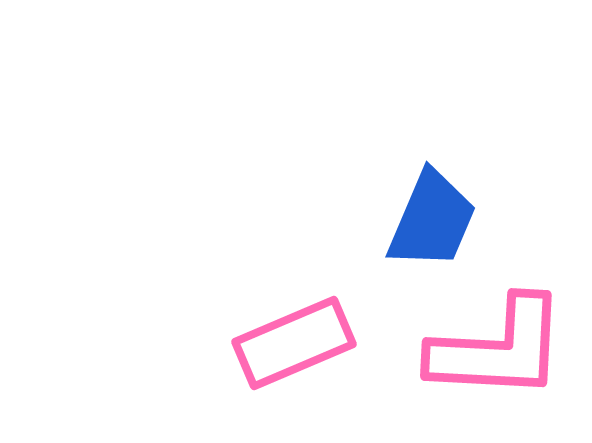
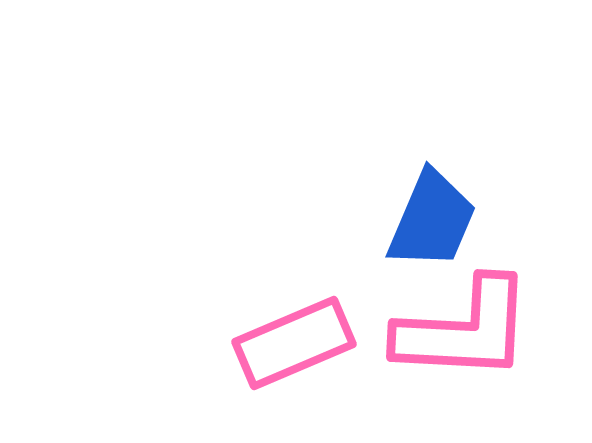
pink L-shape: moved 34 px left, 19 px up
